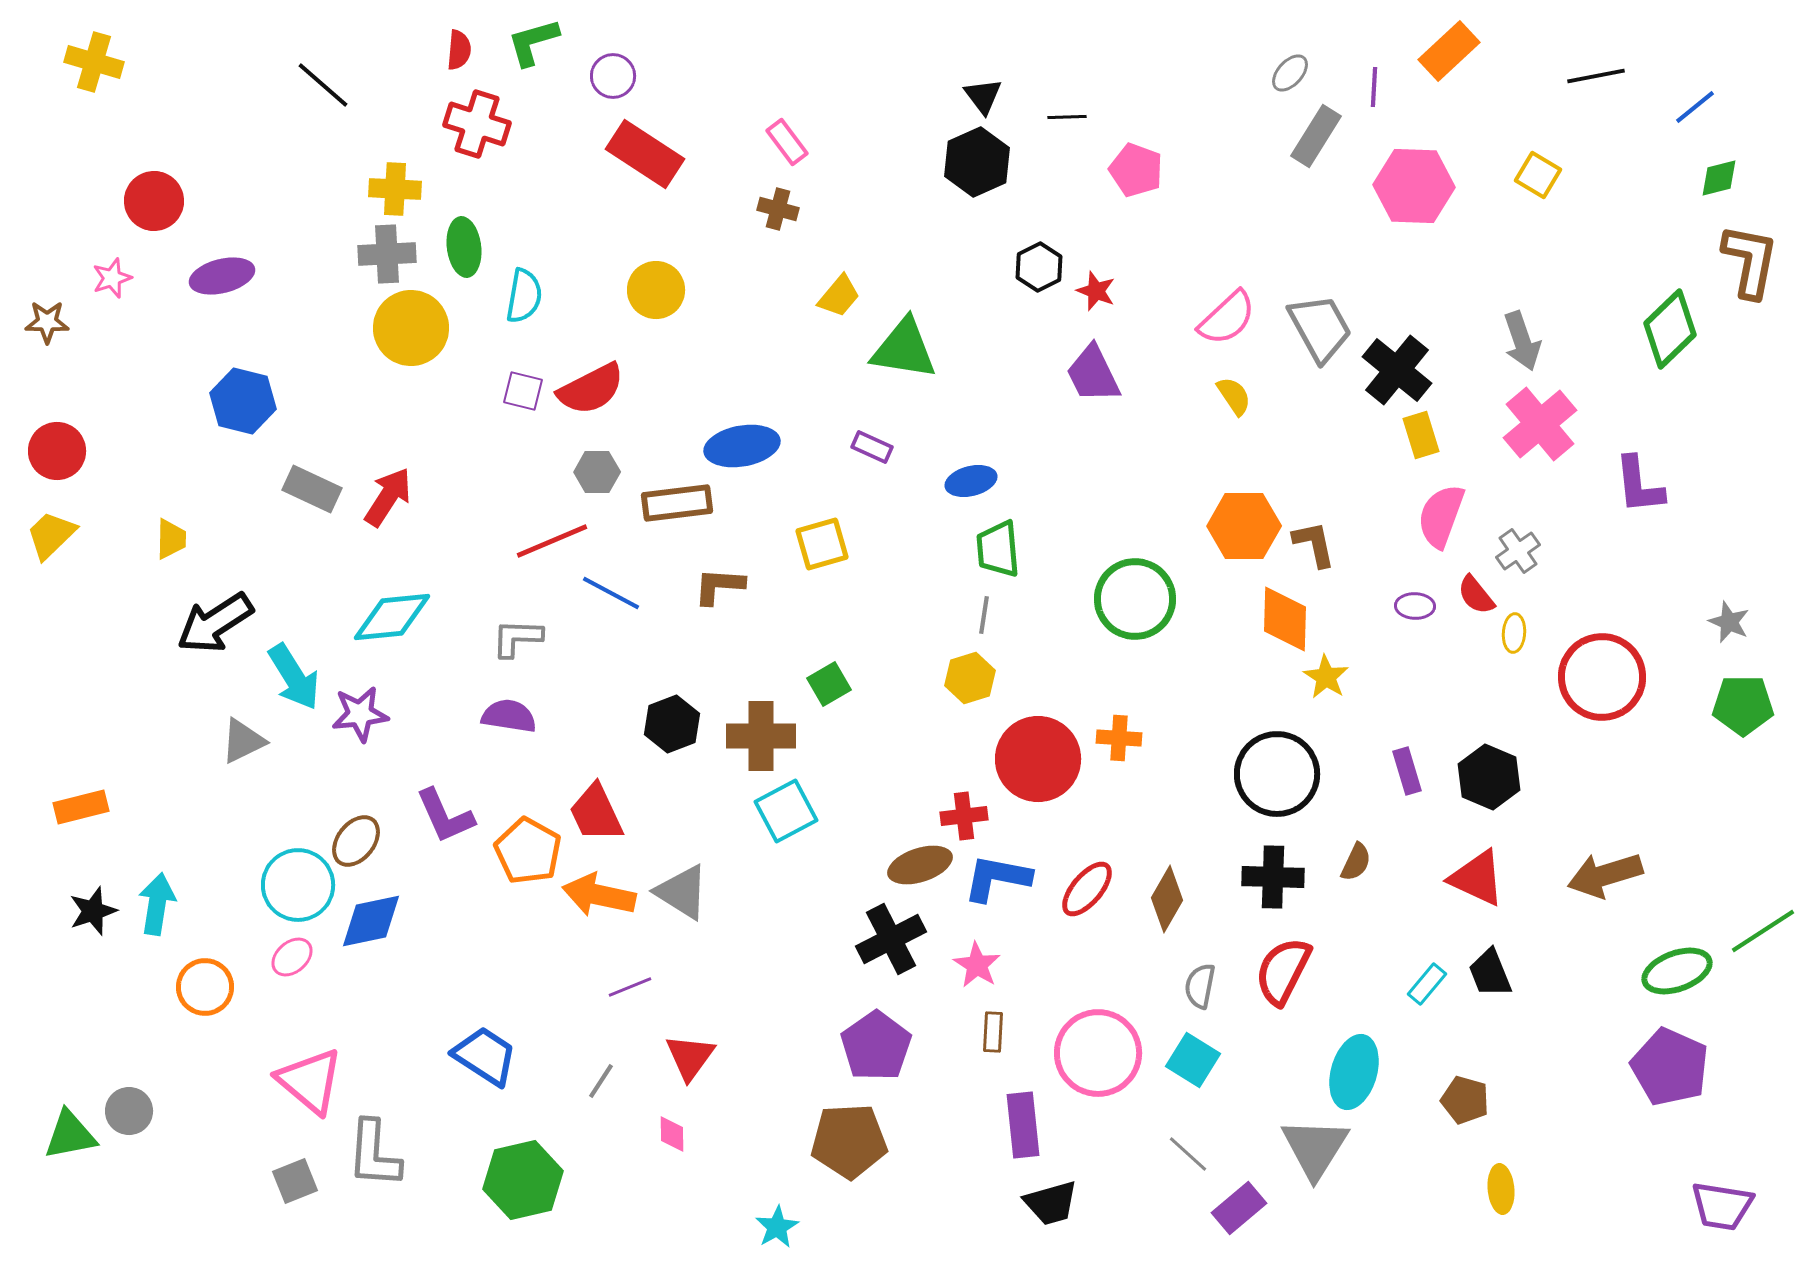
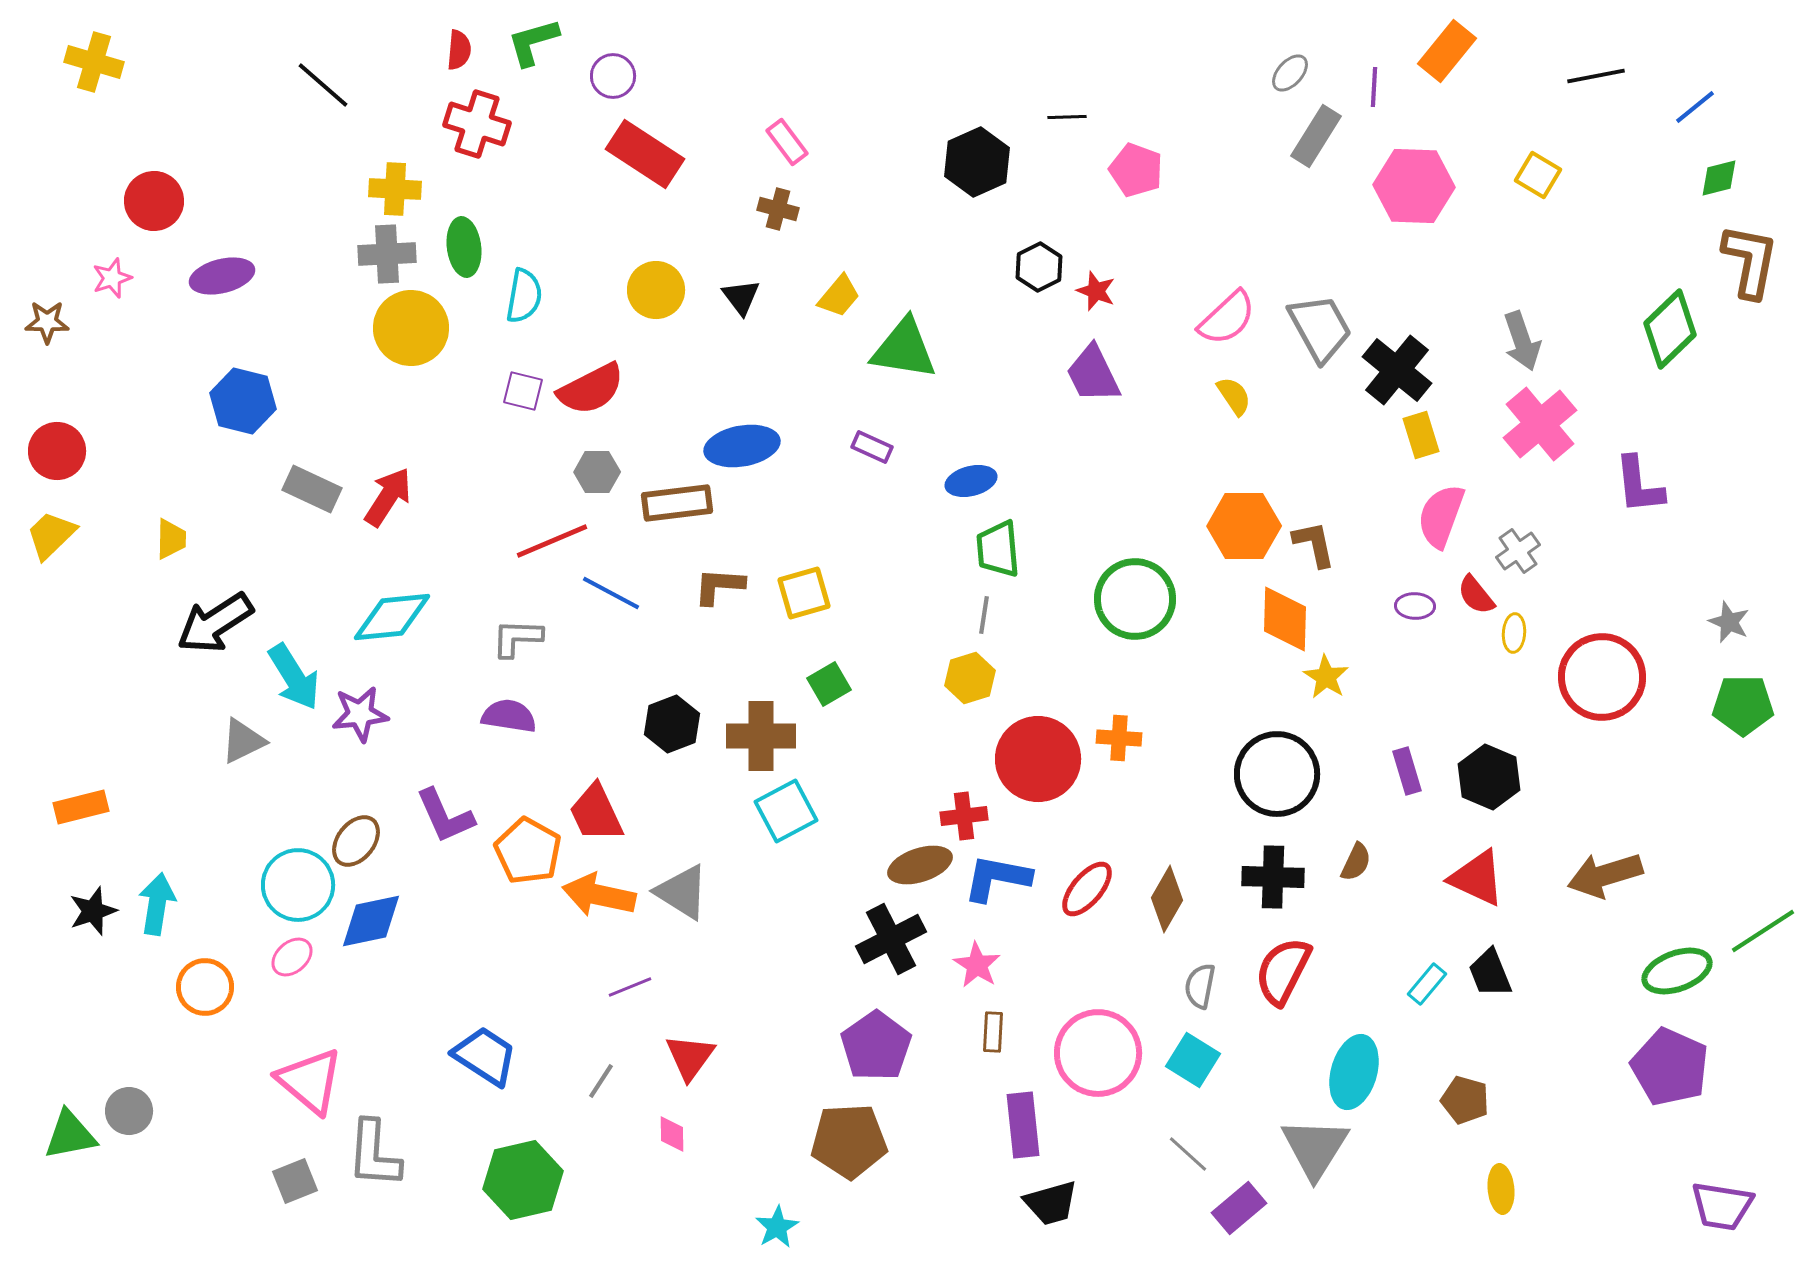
orange rectangle at (1449, 51): moved 2 px left; rotated 8 degrees counterclockwise
black triangle at (983, 96): moved 242 px left, 201 px down
yellow square at (822, 544): moved 18 px left, 49 px down
